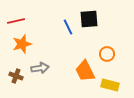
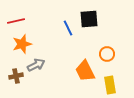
blue line: moved 1 px down
gray arrow: moved 4 px left, 3 px up; rotated 18 degrees counterclockwise
brown cross: rotated 32 degrees counterclockwise
yellow rectangle: rotated 66 degrees clockwise
